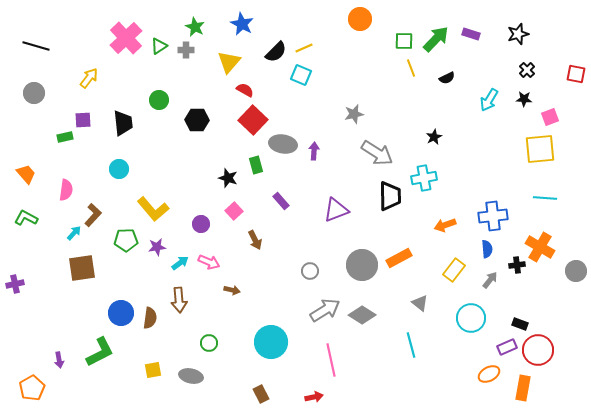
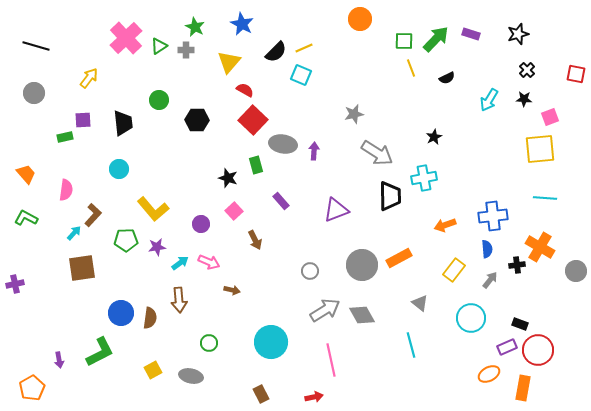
gray diamond at (362, 315): rotated 28 degrees clockwise
yellow square at (153, 370): rotated 18 degrees counterclockwise
